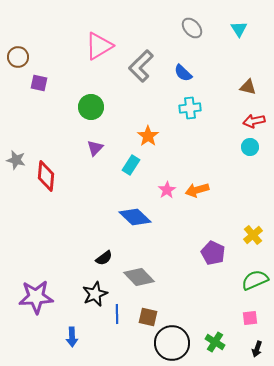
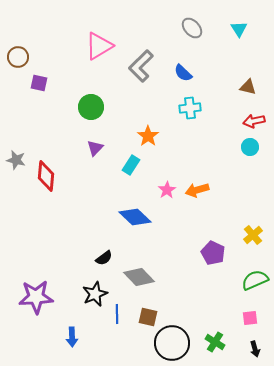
black arrow: moved 2 px left; rotated 35 degrees counterclockwise
